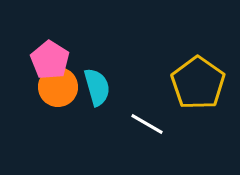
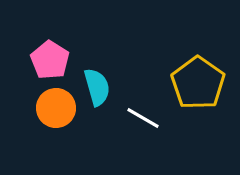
orange circle: moved 2 px left, 21 px down
white line: moved 4 px left, 6 px up
